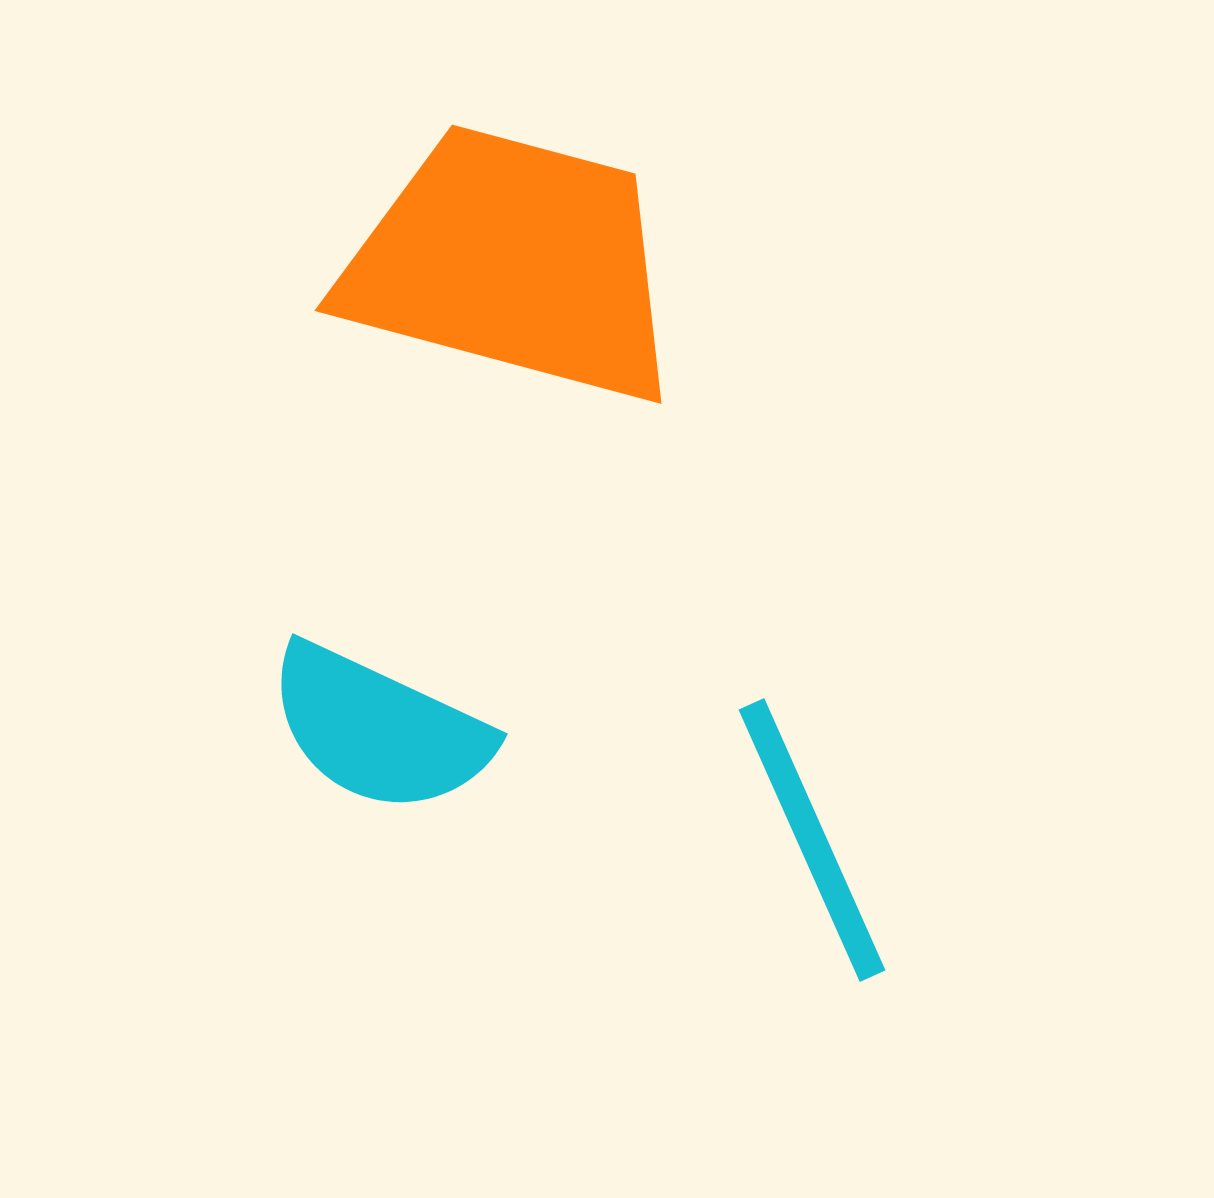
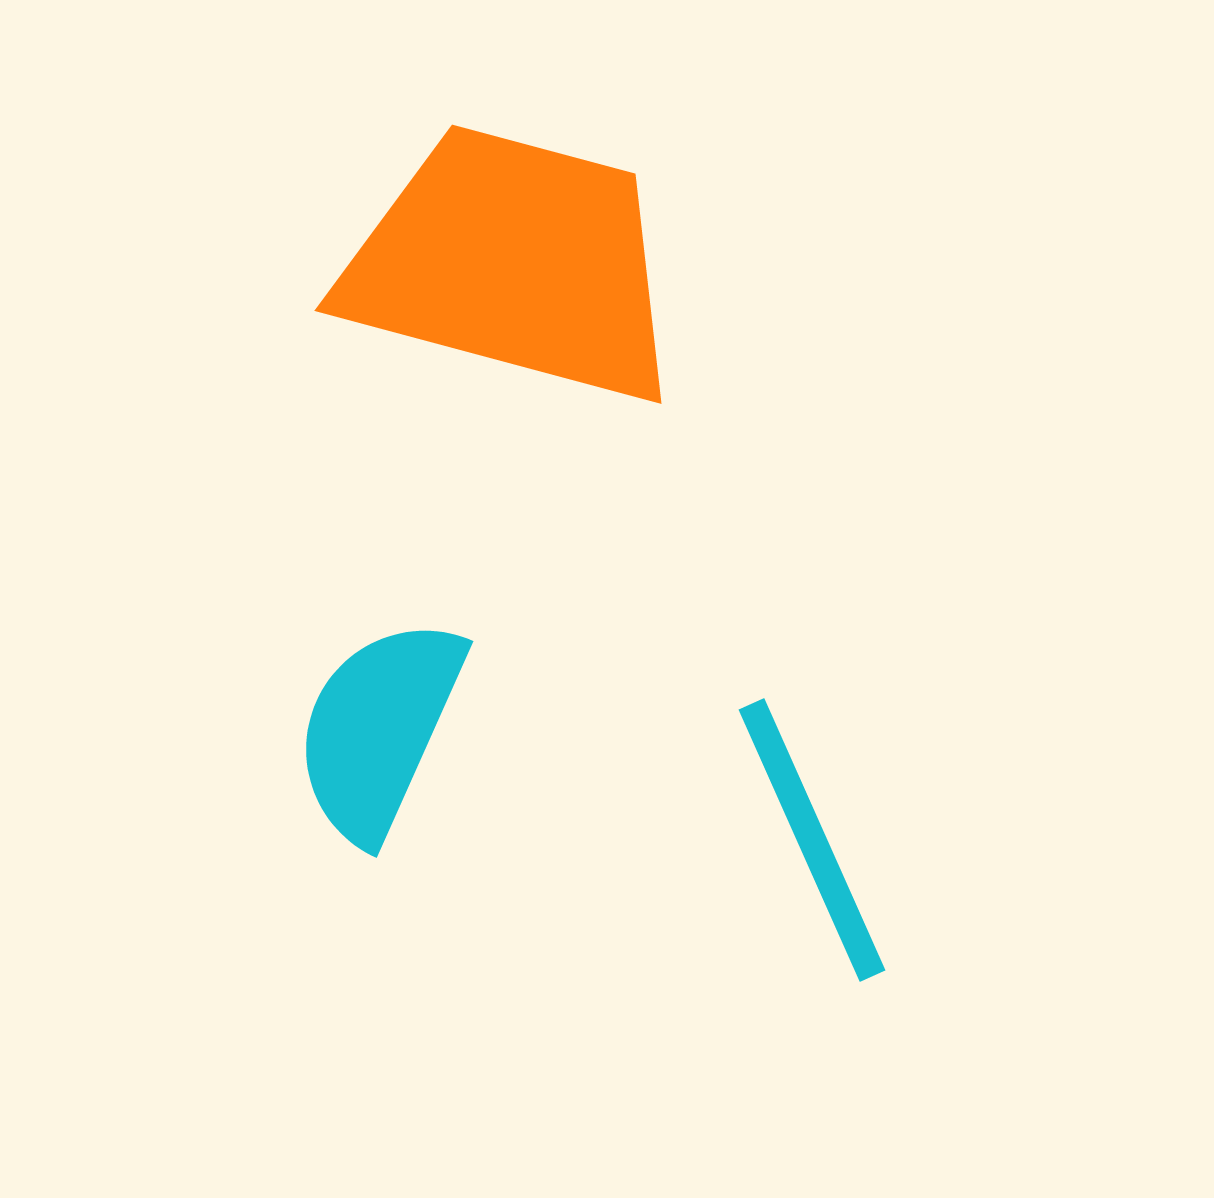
cyan semicircle: rotated 89 degrees clockwise
